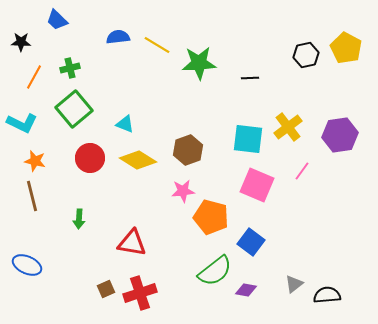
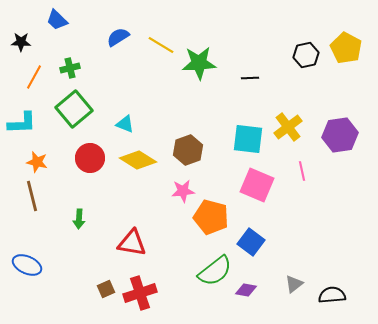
blue semicircle: rotated 25 degrees counterclockwise
yellow line: moved 4 px right
cyan L-shape: rotated 28 degrees counterclockwise
orange star: moved 2 px right, 1 px down
pink line: rotated 48 degrees counterclockwise
black semicircle: moved 5 px right
